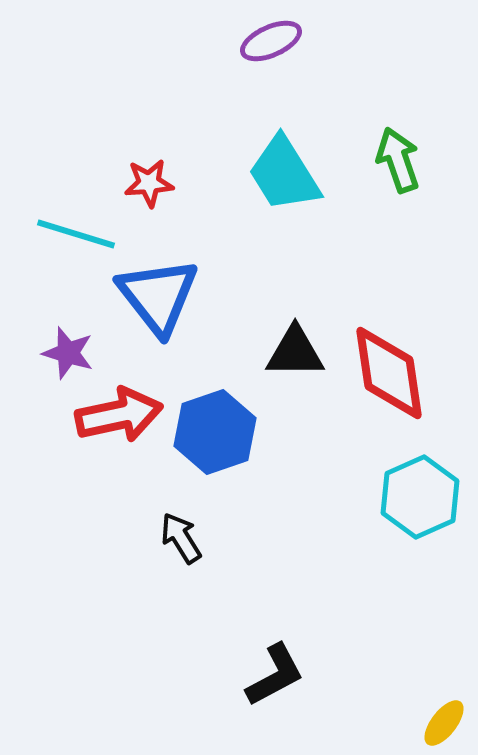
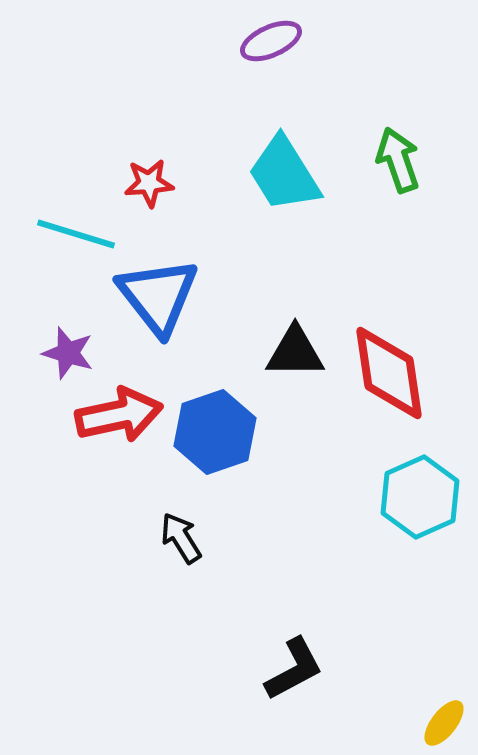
black L-shape: moved 19 px right, 6 px up
